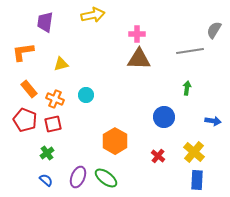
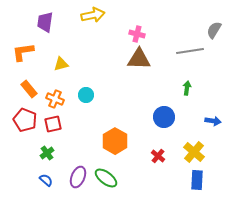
pink cross: rotated 14 degrees clockwise
